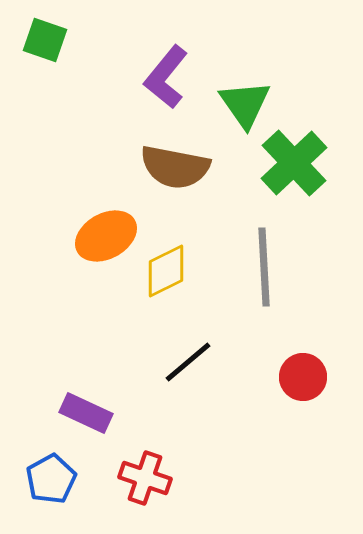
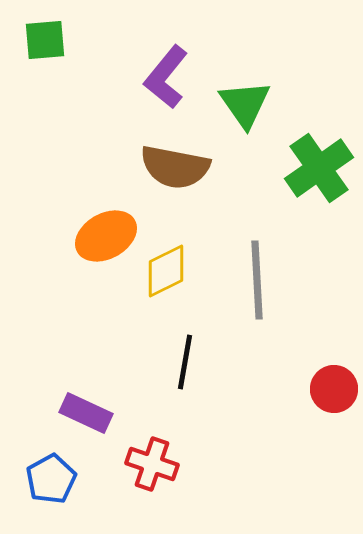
green square: rotated 24 degrees counterclockwise
green cross: moved 25 px right, 5 px down; rotated 8 degrees clockwise
gray line: moved 7 px left, 13 px down
black line: moved 3 px left; rotated 40 degrees counterclockwise
red circle: moved 31 px right, 12 px down
red cross: moved 7 px right, 14 px up
